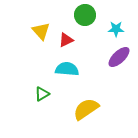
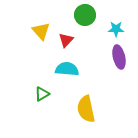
red triangle: rotated 21 degrees counterclockwise
purple ellipse: rotated 60 degrees counterclockwise
yellow semicircle: rotated 68 degrees counterclockwise
